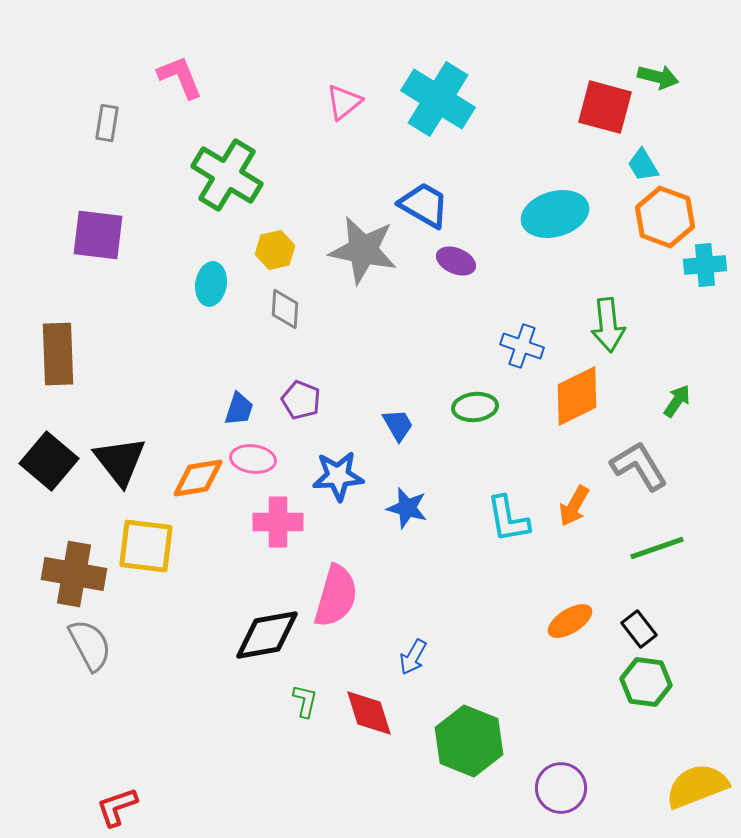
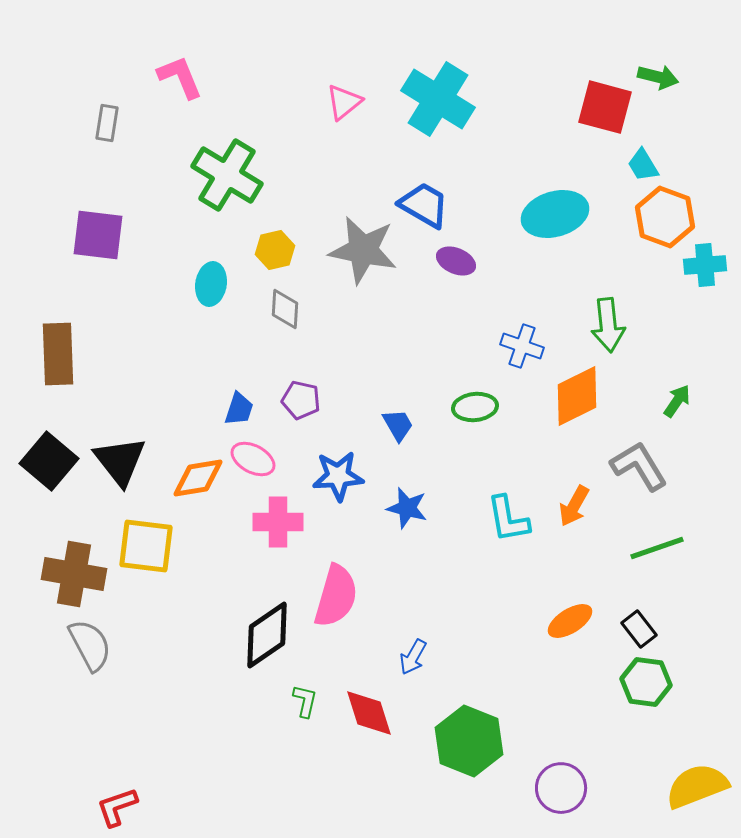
purple pentagon at (301, 400): rotated 9 degrees counterclockwise
pink ellipse at (253, 459): rotated 21 degrees clockwise
black diamond at (267, 635): rotated 24 degrees counterclockwise
